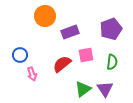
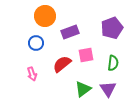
purple pentagon: moved 1 px right, 1 px up
blue circle: moved 16 px right, 12 px up
green semicircle: moved 1 px right, 1 px down
purple triangle: moved 3 px right
